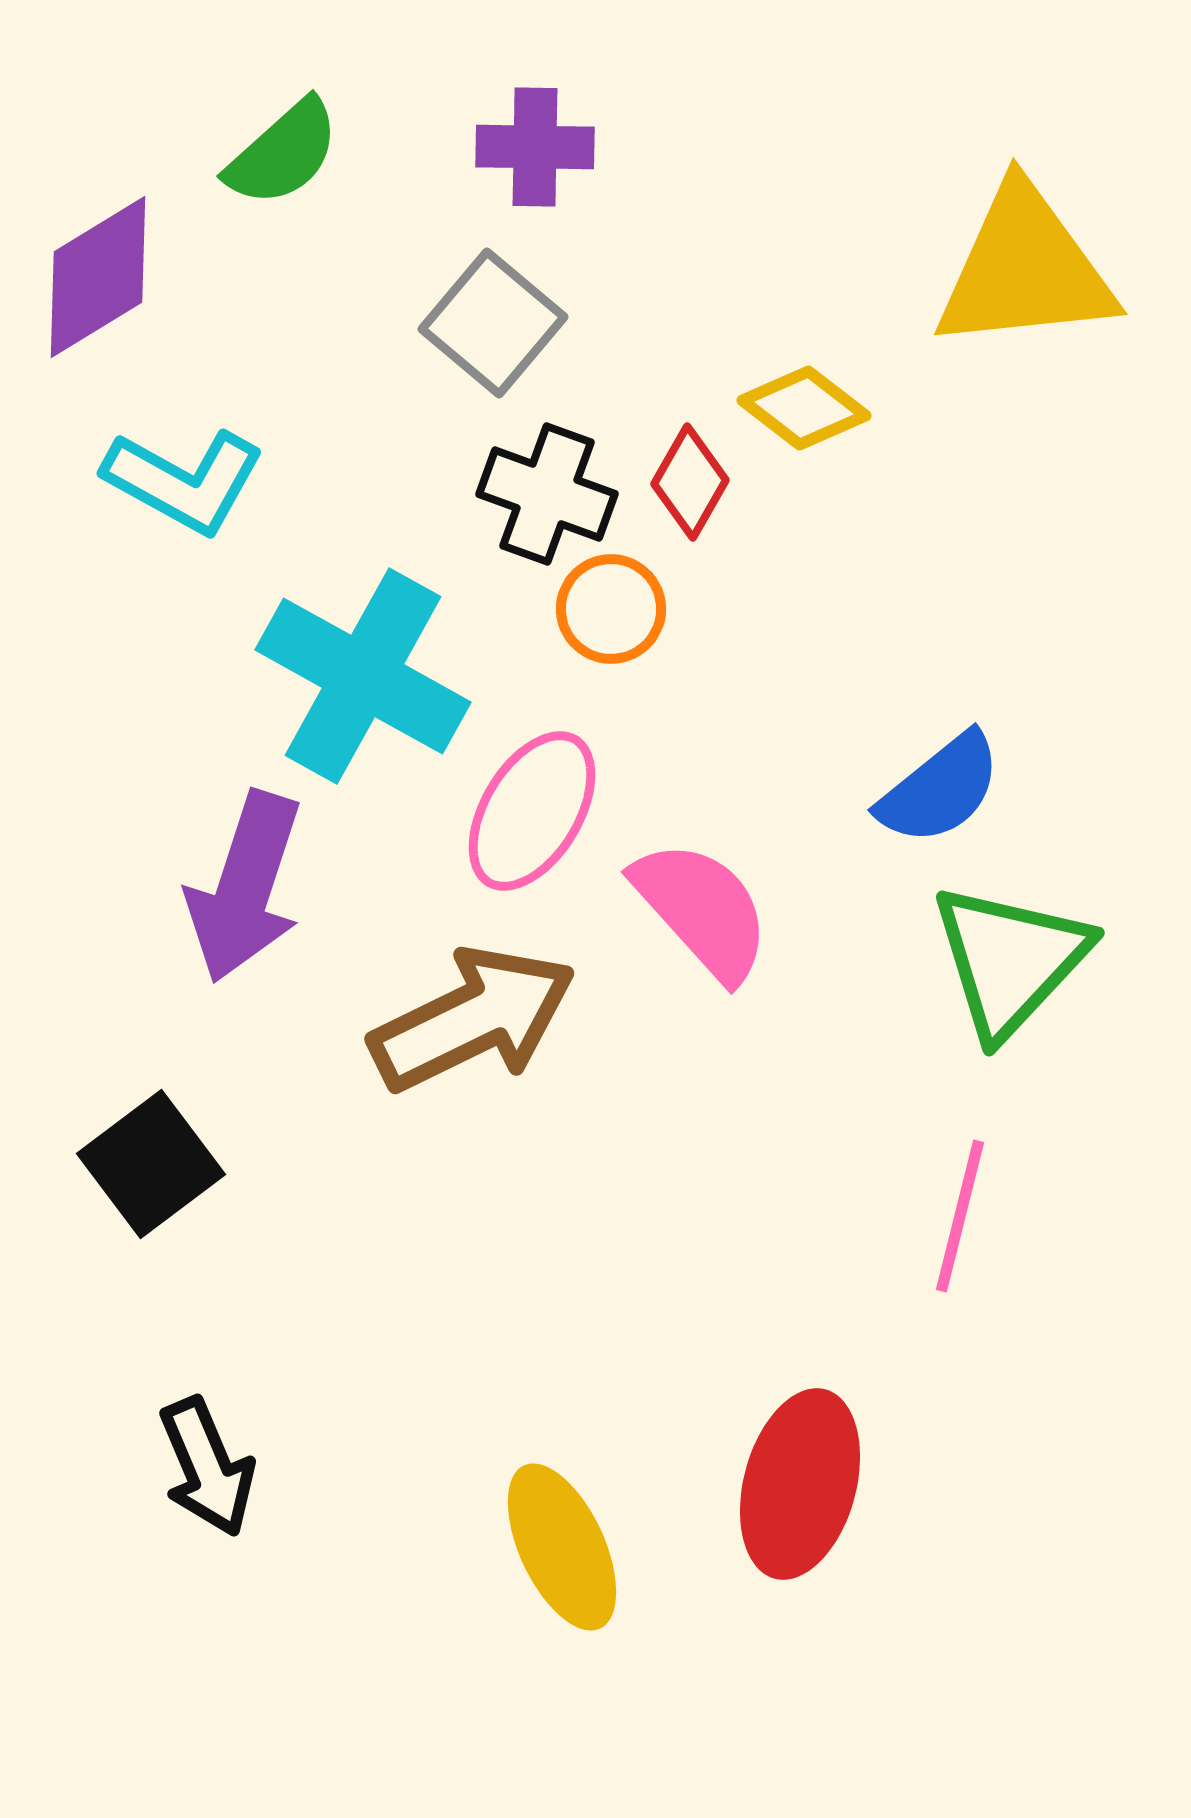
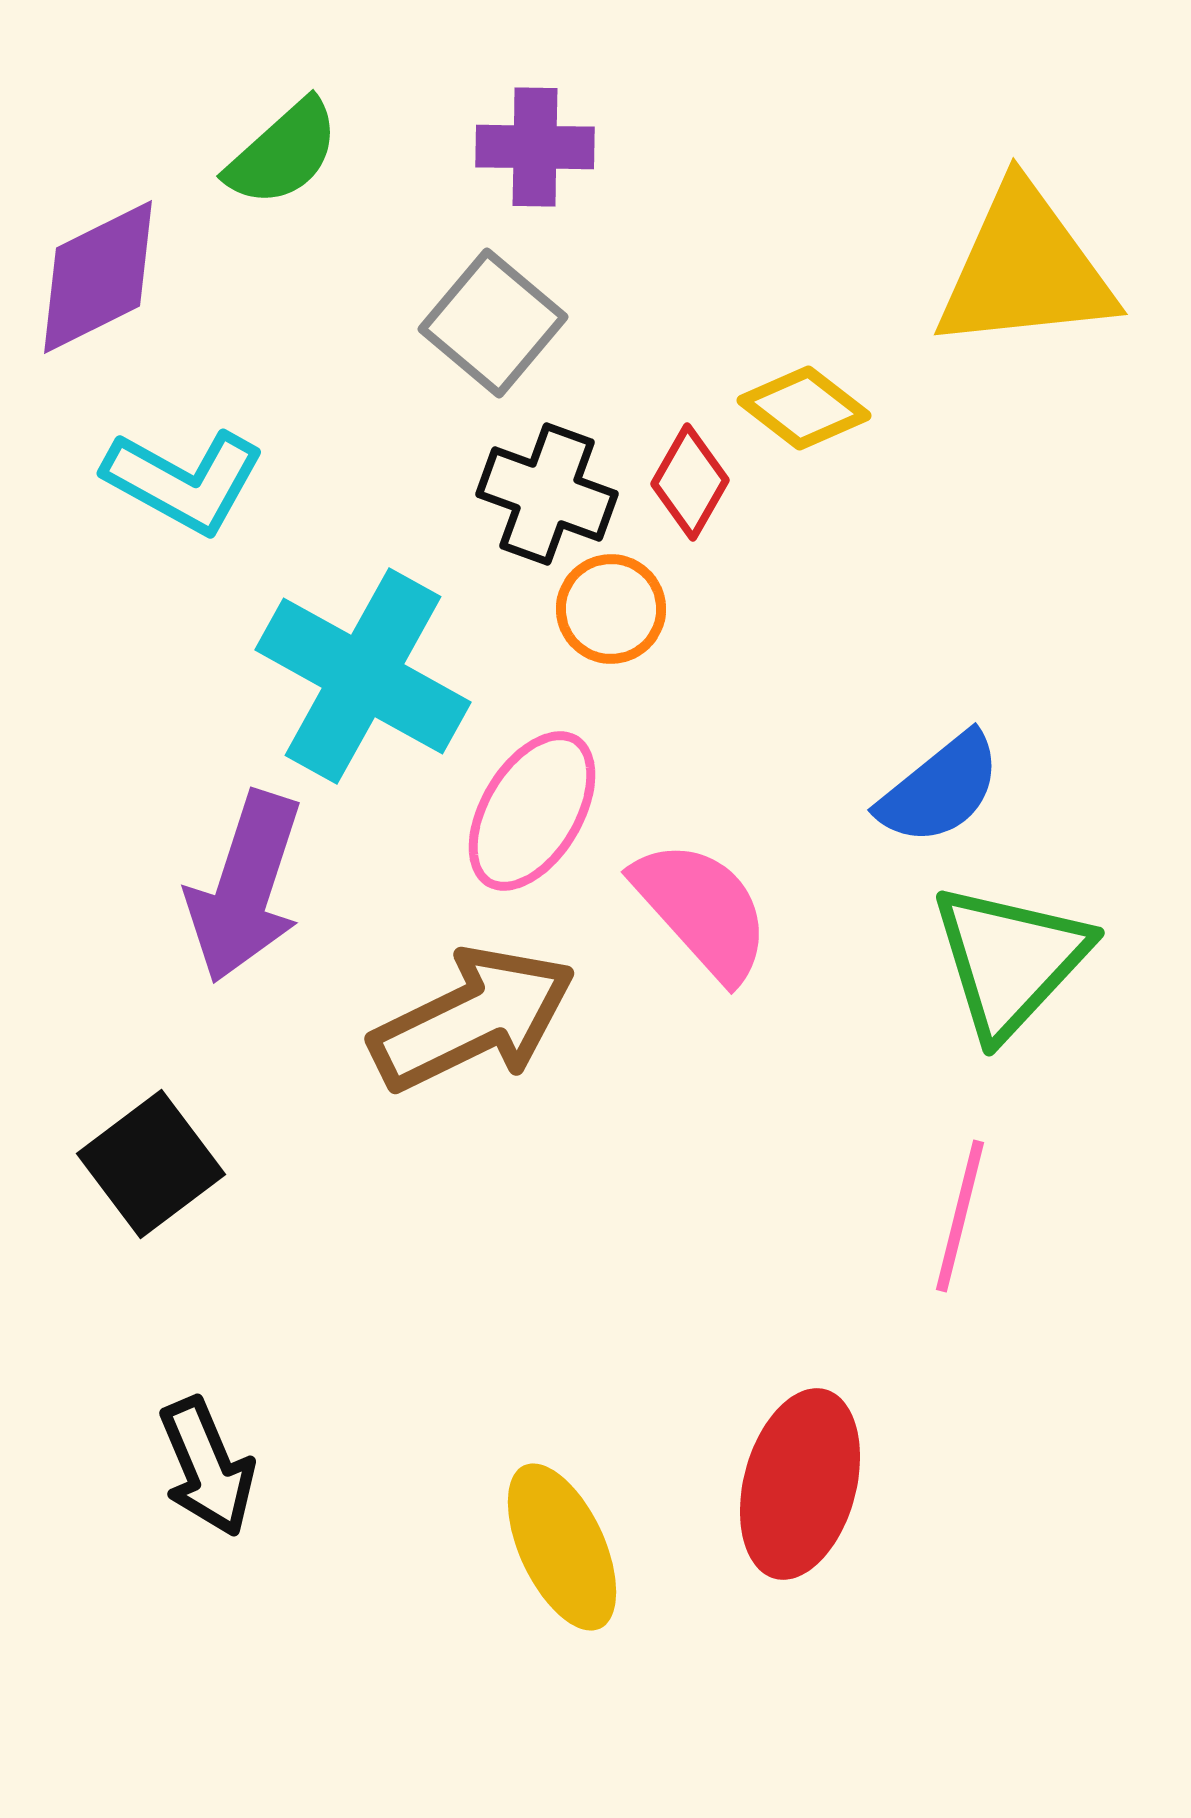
purple diamond: rotated 5 degrees clockwise
